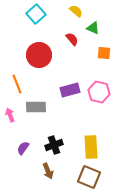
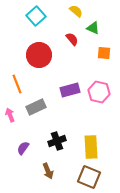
cyan square: moved 2 px down
gray rectangle: rotated 24 degrees counterclockwise
black cross: moved 3 px right, 4 px up
